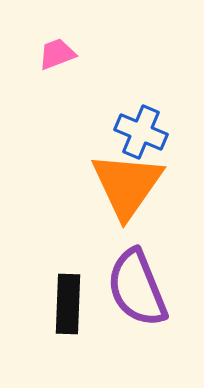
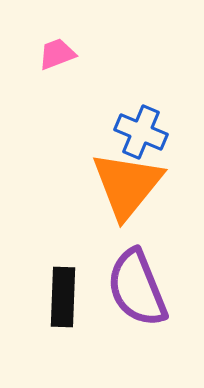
orange triangle: rotated 4 degrees clockwise
black rectangle: moved 5 px left, 7 px up
